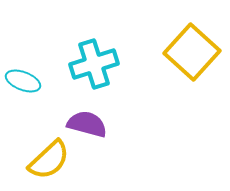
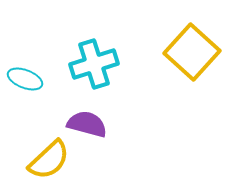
cyan ellipse: moved 2 px right, 2 px up
